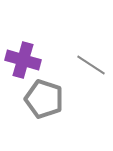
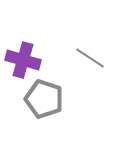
gray line: moved 1 px left, 7 px up
